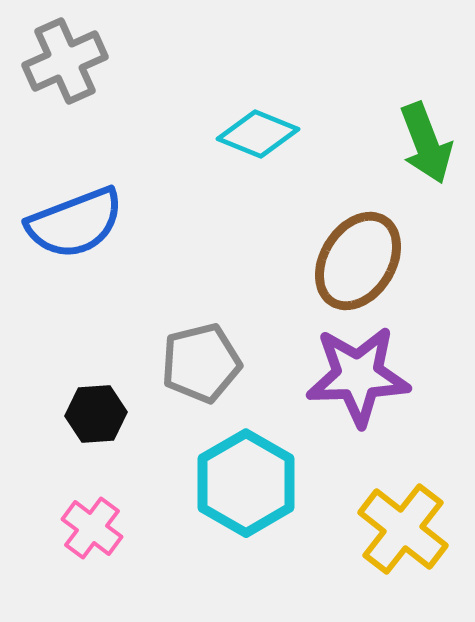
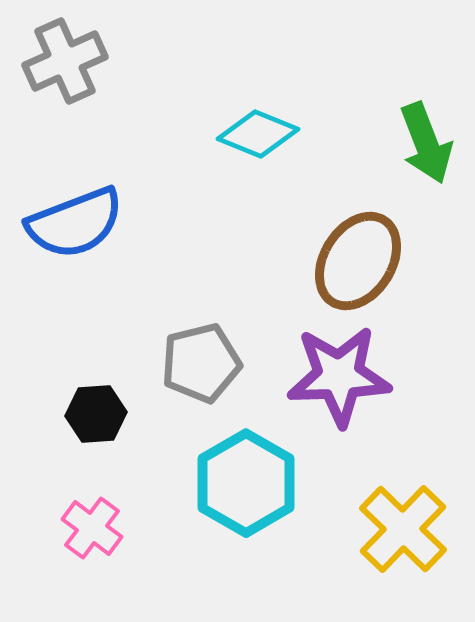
purple star: moved 19 px left
yellow cross: rotated 6 degrees clockwise
